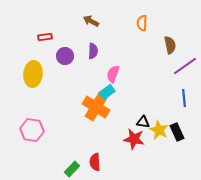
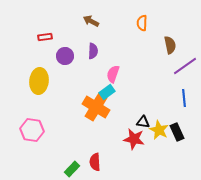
yellow ellipse: moved 6 px right, 7 px down
